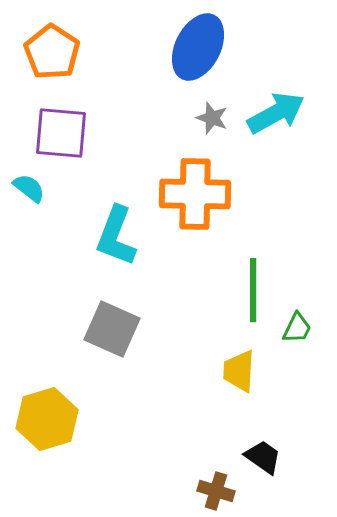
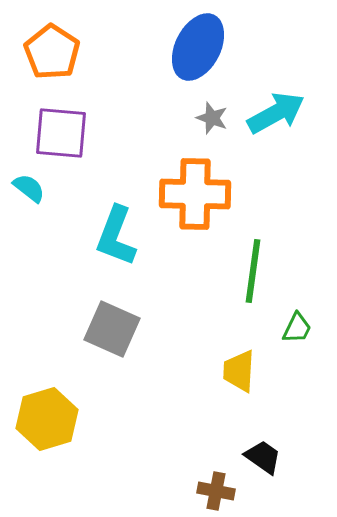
green line: moved 19 px up; rotated 8 degrees clockwise
brown cross: rotated 6 degrees counterclockwise
